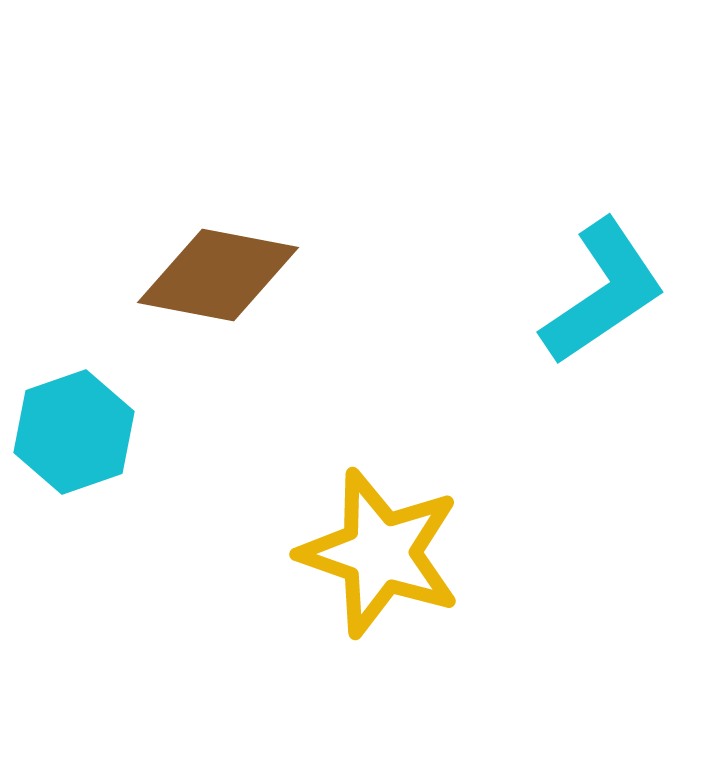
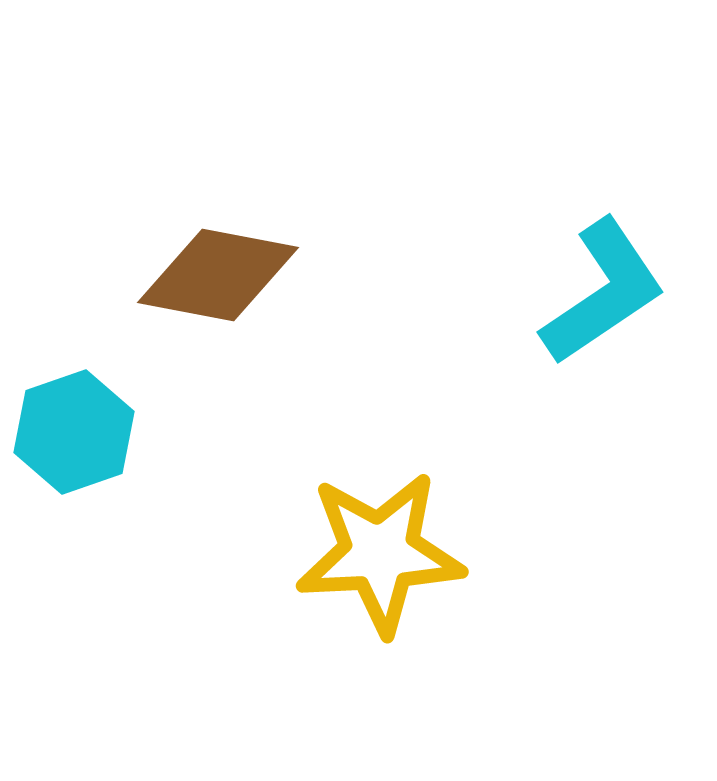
yellow star: rotated 22 degrees counterclockwise
